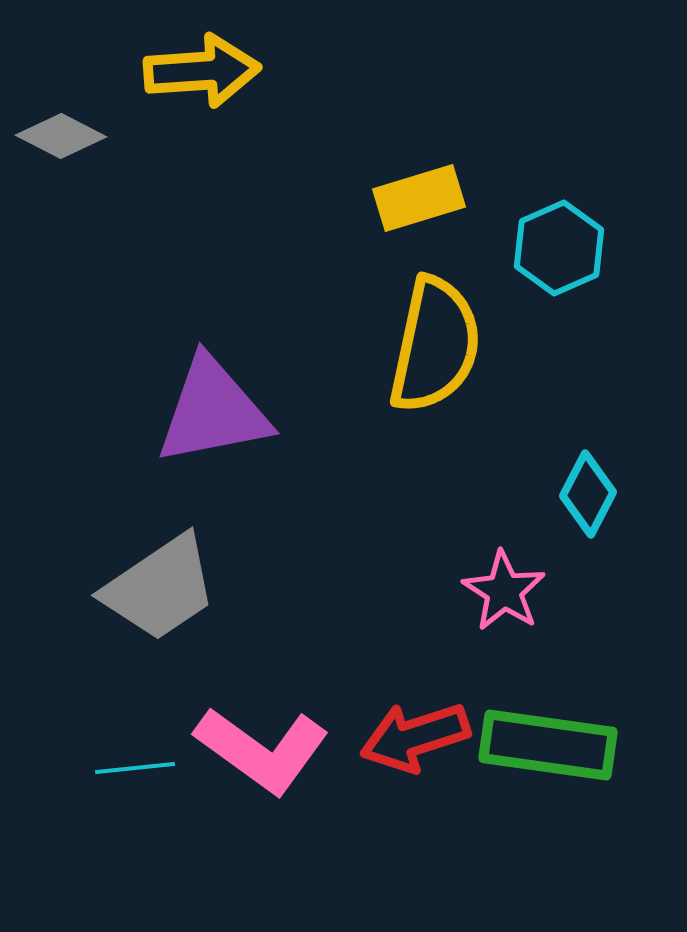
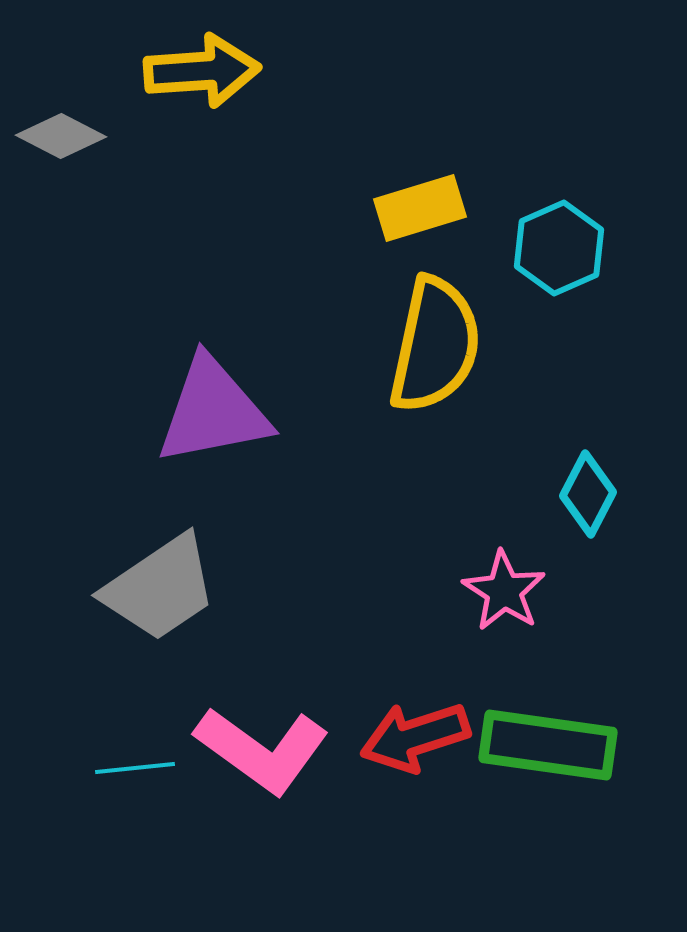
yellow rectangle: moved 1 px right, 10 px down
